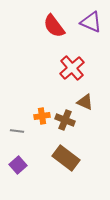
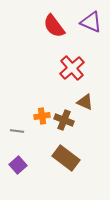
brown cross: moved 1 px left
